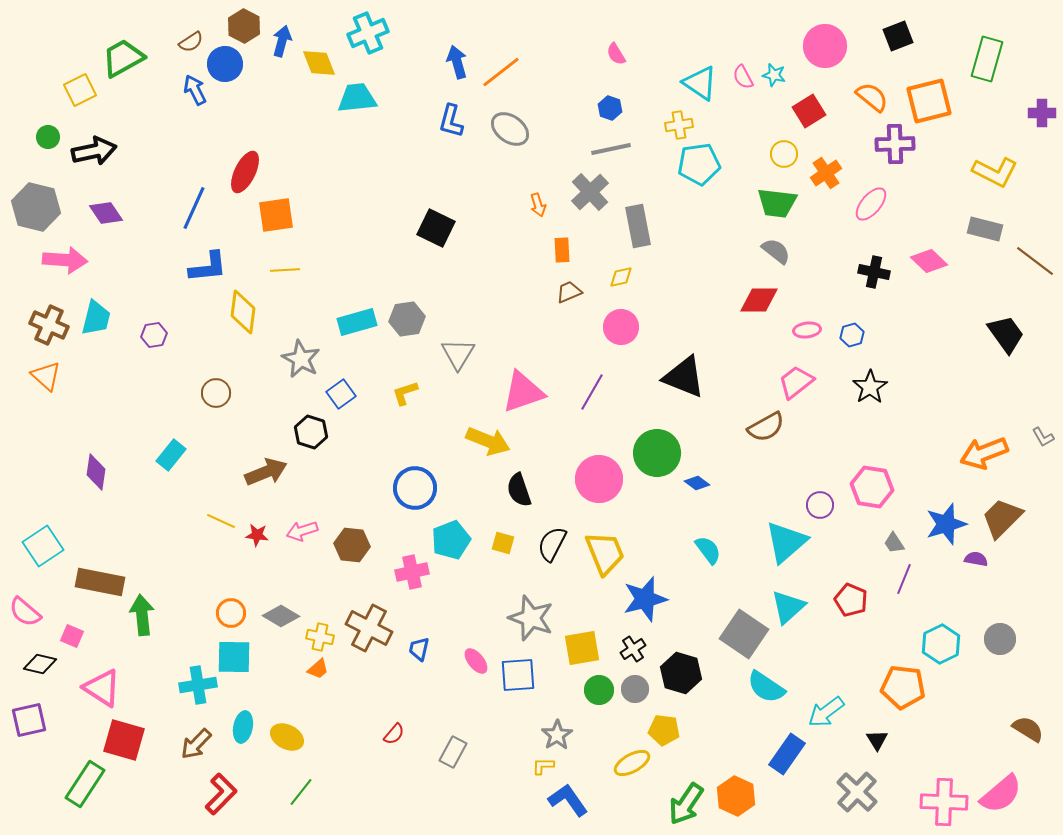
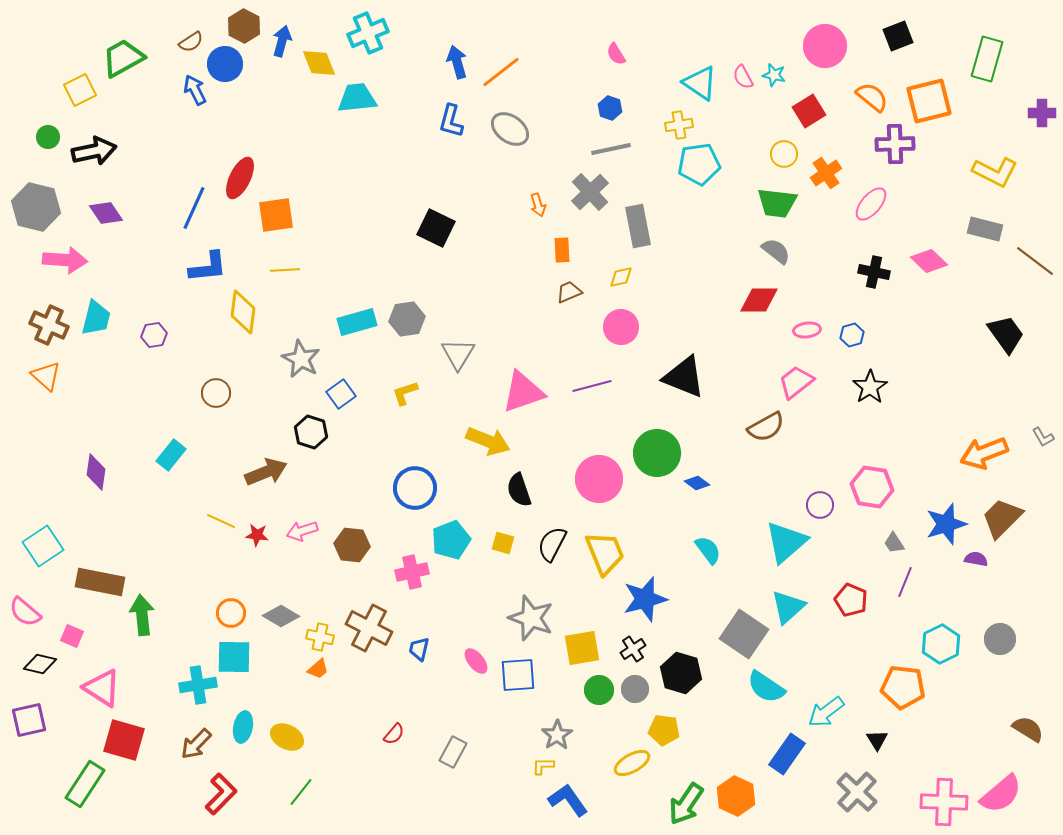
red ellipse at (245, 172): moved 5 px left, 6 px down
purple line at (592, 392): moved 6 px up; rotated 45 degrees clockwise
purple line at (904, 579): moved 1 px right, 3 px down
